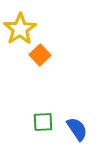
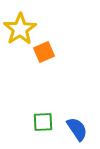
orange square: moved 4 px right, 3 px up; rotated 20 degrees clockwise
